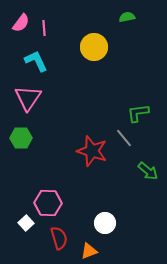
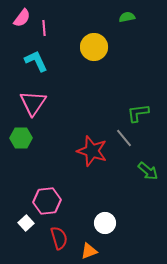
pink semicircle: moved 1 px right, 5 px up
pink triangle: moved 5 px right, 5 px down
pink hexagon: moved 1 px left, 2 px up; rotated 8 degrees counterclockwise
